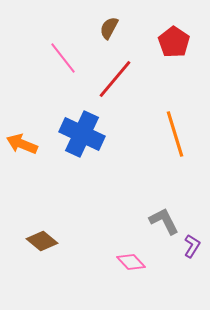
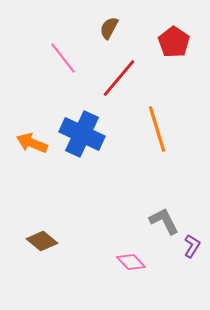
red line: moved 4 px right, 1 px up
orange line: moved 18 px left, 5 px up
orange arrow: moved 10 px right, 1 px up
